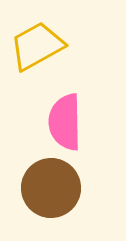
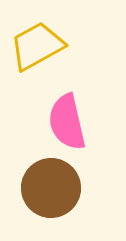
pink semicircle: moved 2 px right; rotated 12 degrees counterclockwise
